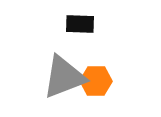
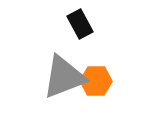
black rectangle: rotated 60 degrees clockwise
